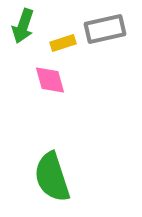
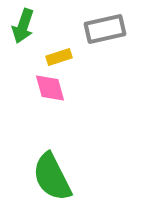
yellow rectangle: moved 4 px left, 14 px down
pink diamond: moved 8 px down
green semicircle: rotated 9 degrees counterclockwise
